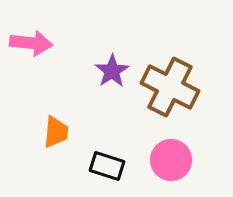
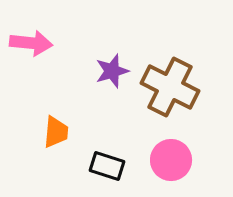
purple star: rotated 16 degrees clockwise
